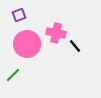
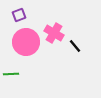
pink cross: moved 2 px left; rotated 18 degrees clockwise
pink circle: moved 1 px left, 2 px up
green line: moved 2 px left, 1 px up; rotated 42 degrees clockwise
